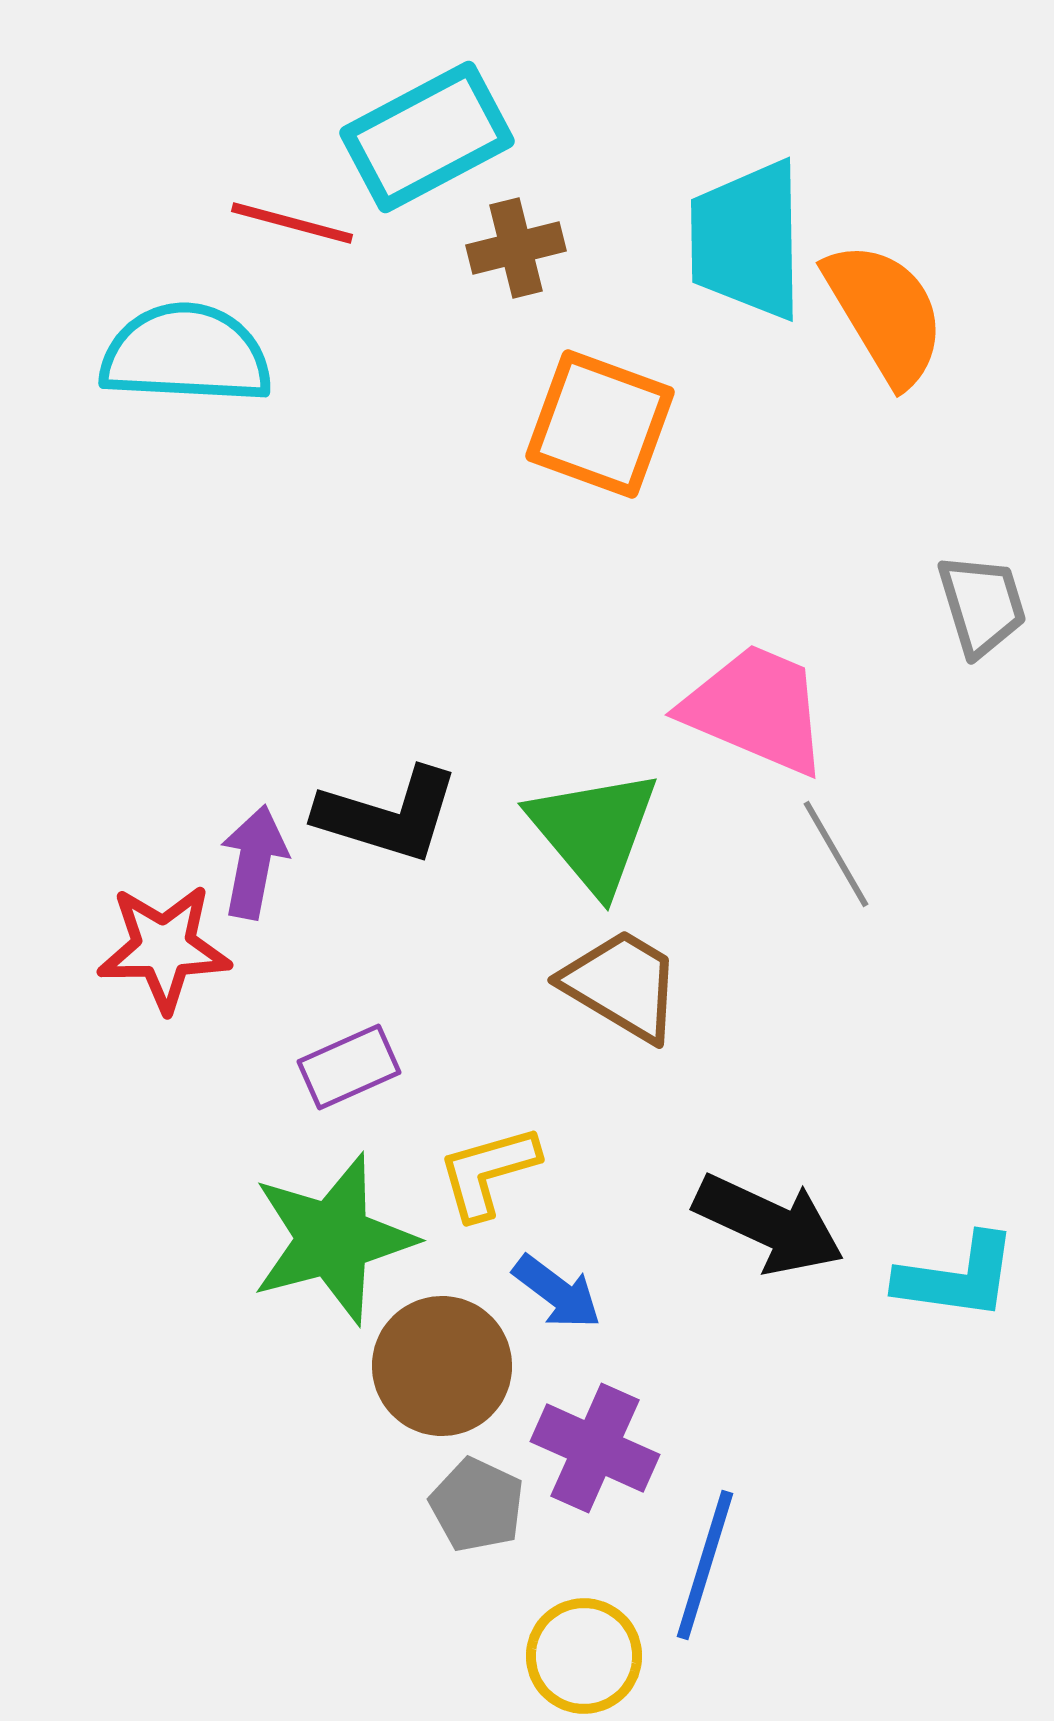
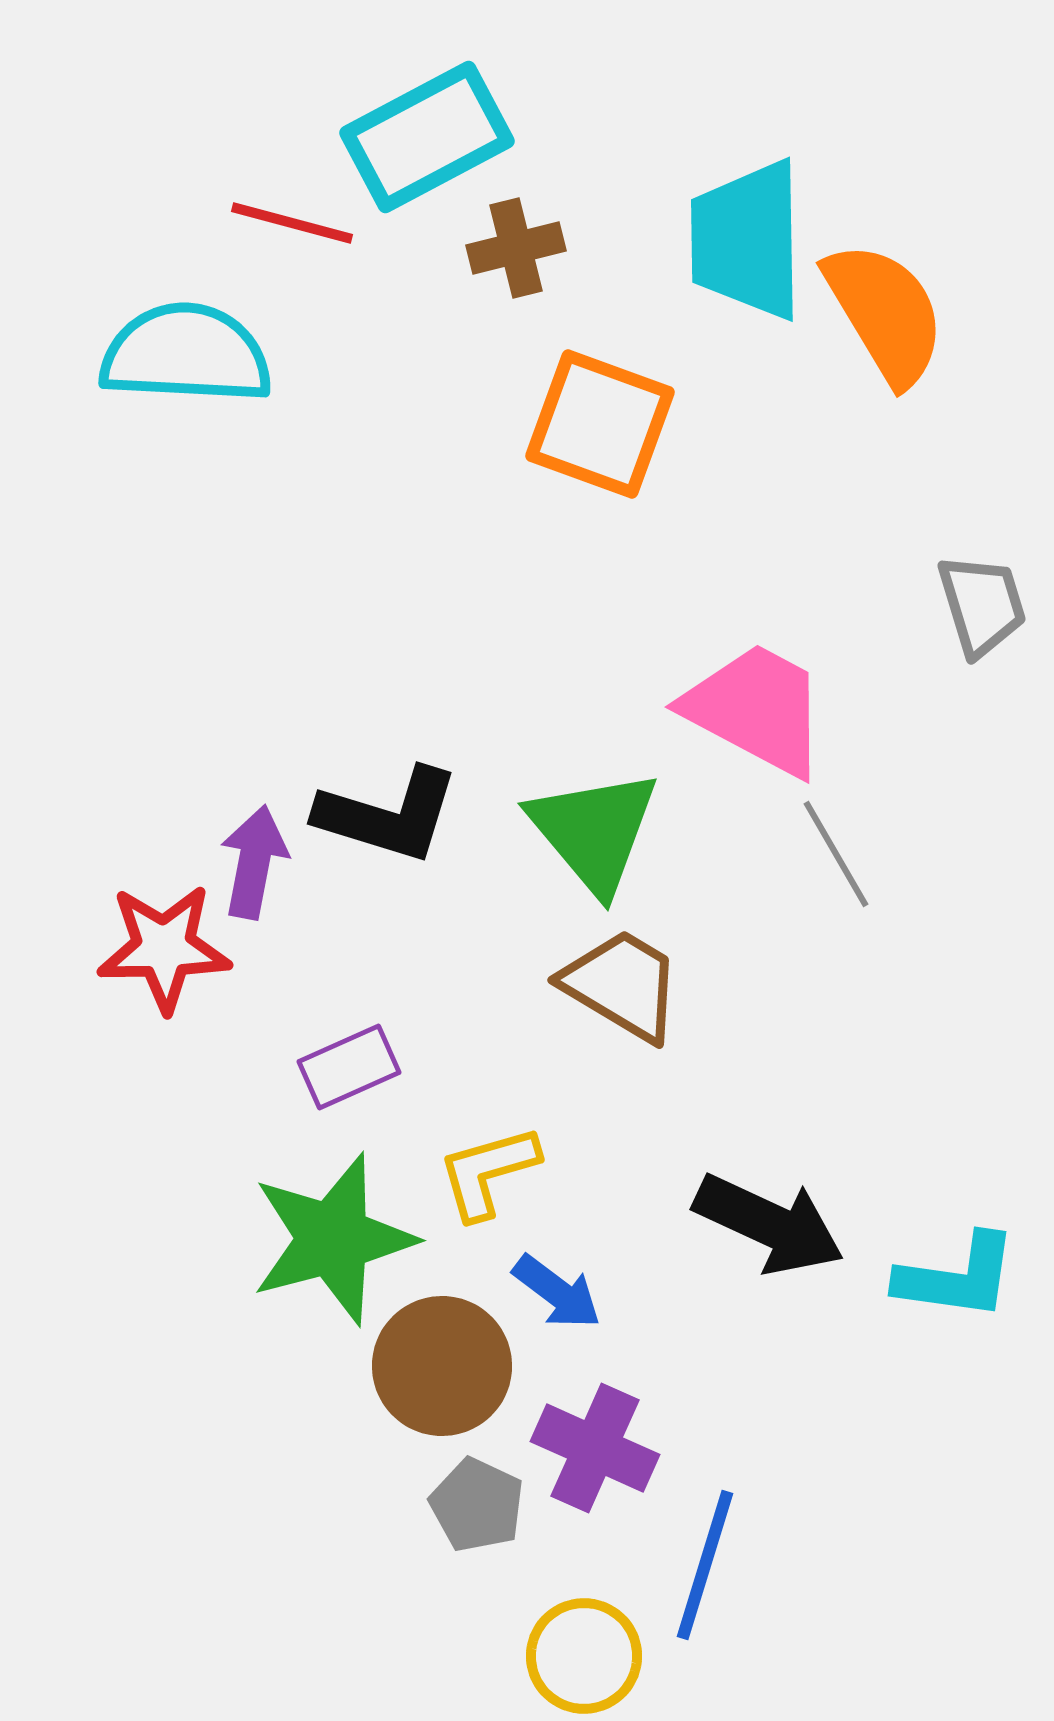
pink trapezoid: rotated 5 degrees clockwise
